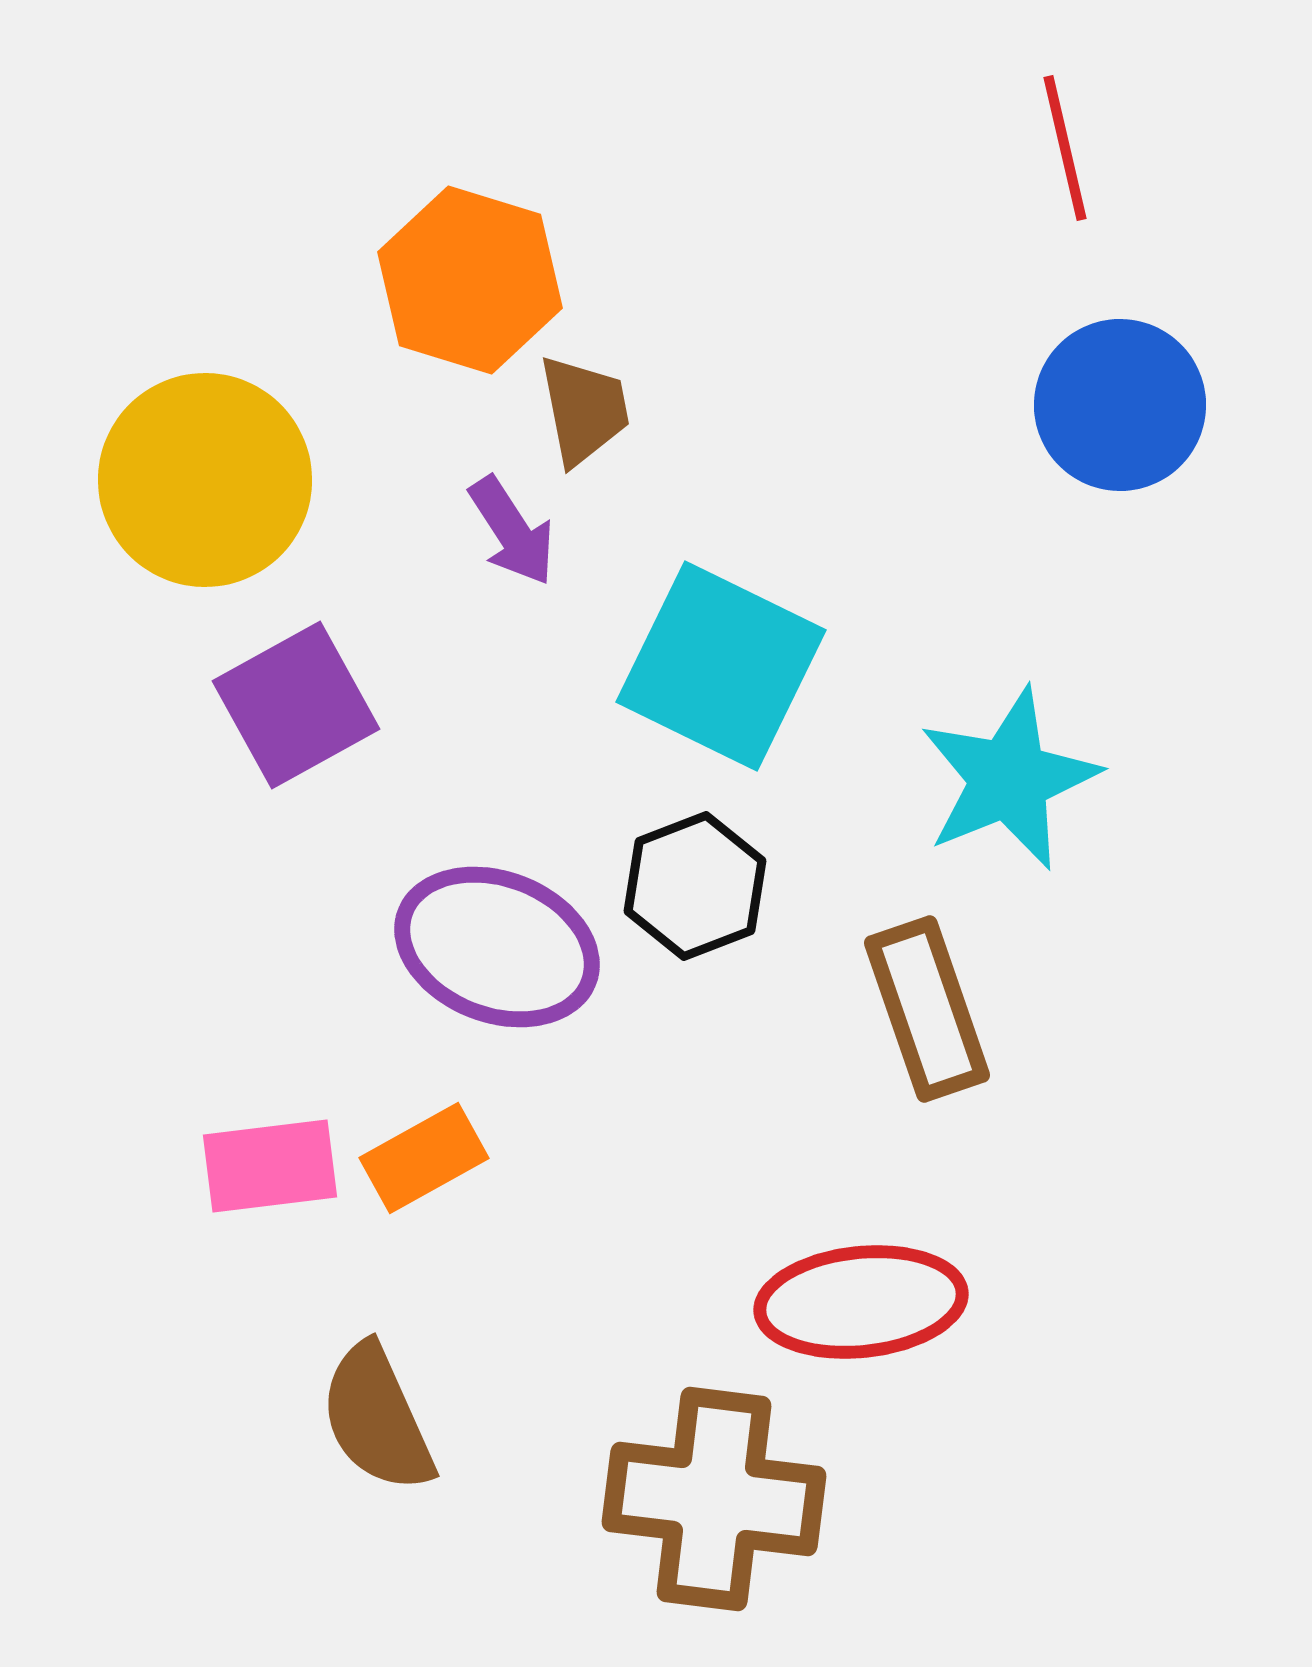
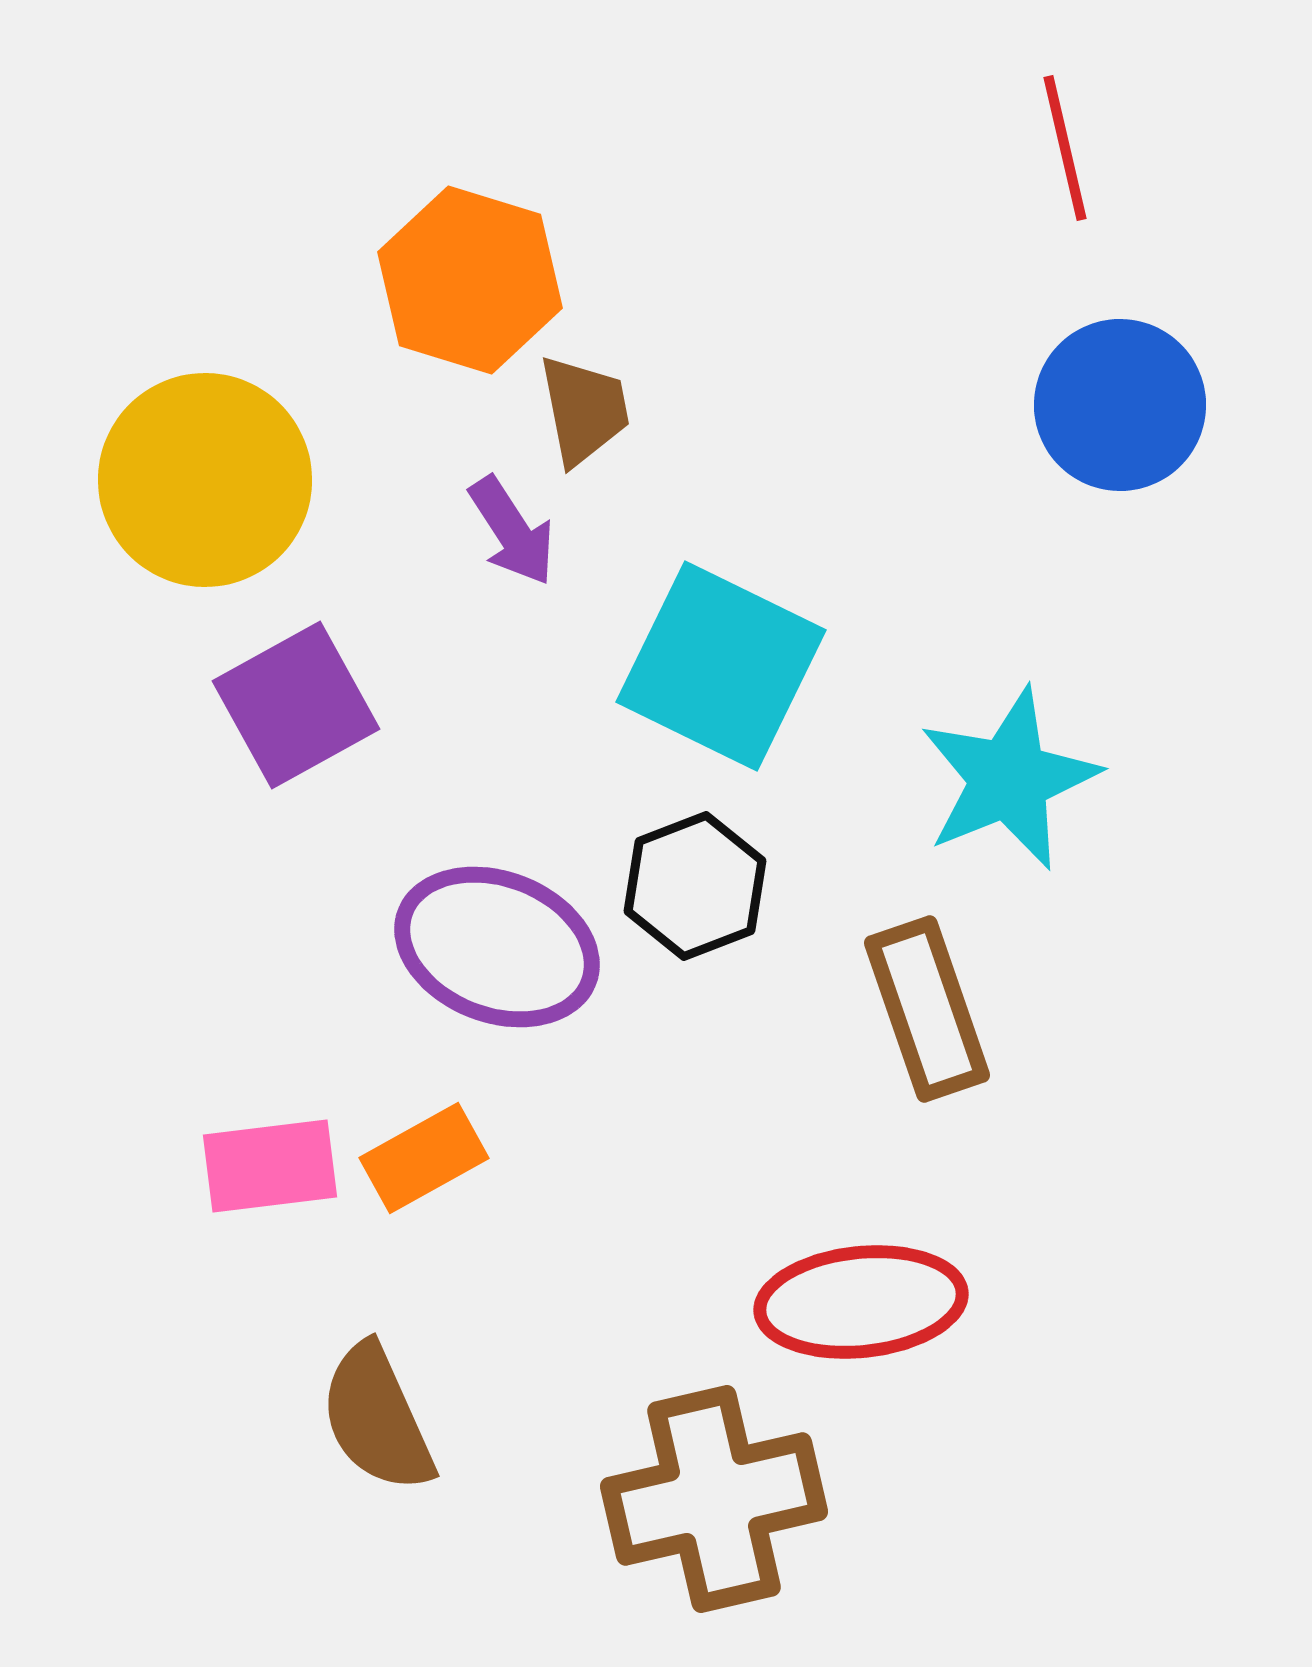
brown cross: rotated 20 degrees counterclockwise
